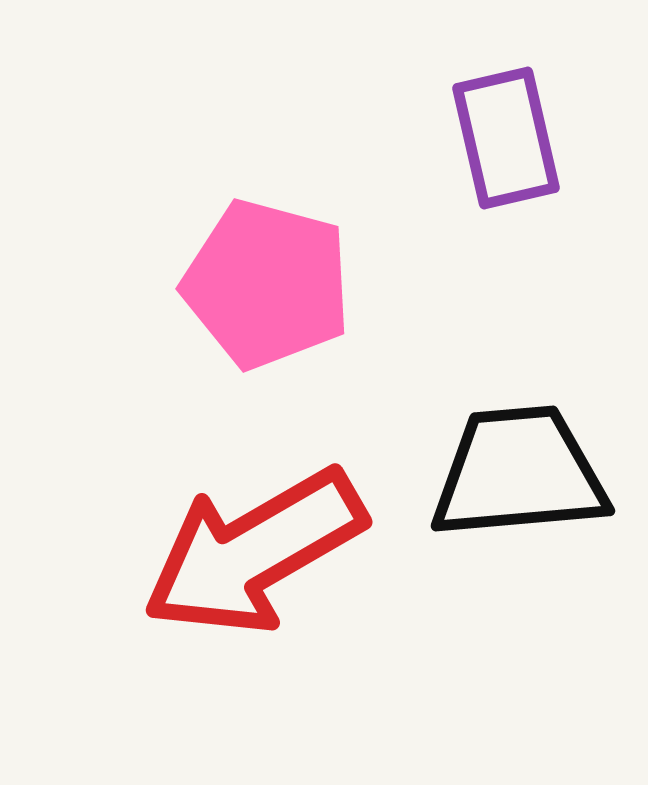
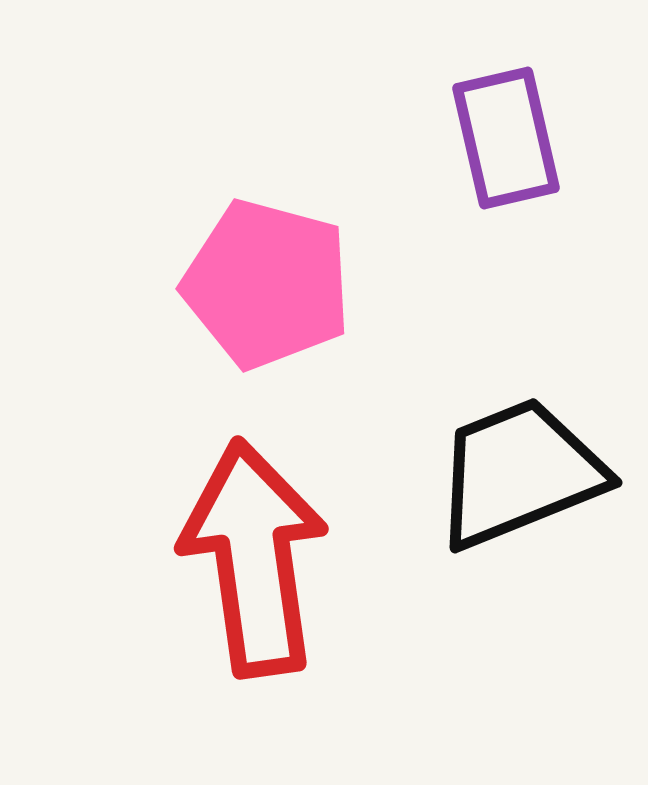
black trapezoid: rotated 17 degrees counterclockwise
red arrow: moved 6 px down; rotated 112 degrees clockwise
